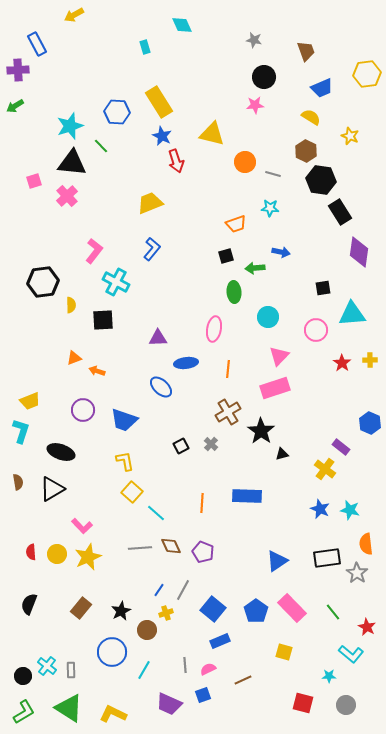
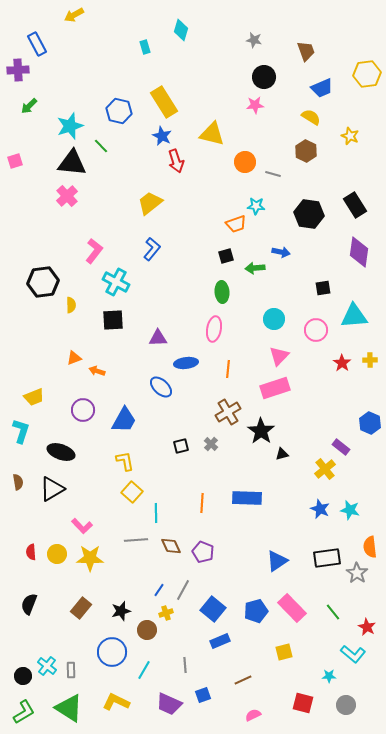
cyan diamond at (182, 25): moved 1 px left, 5 px down; rotated 40 degrees clockwise
yellow rectangle at (159, 102): moved 5 px right
green arrow at (15, 106): moved 14 px right; rotated 12 degrees counterclockwise
blue hexagon at (117, 112): moved 2 px right, 1 px up; rotated 10 degrees clockwise
black hexagon at (321, 180): moved 12 px left, 34 px down
pink square at (34, 181): moved 19 px left, 20 px up
yellow trapezoid at (150, 203): rotated 16 degrees counterclockwise
cyan star at (270, 208): moved 14 px left, 2 px up
black rectangle at (340, 212): moved 15 px right, 7 px up
green ellipse at (234, 292): moved 12 px left
cyan triangle at (352, 314): moved 2 px right, 2 px down
cyan circle at (268, 317): moved 6 px right, 2 px down
black square at (103, 320): moved 10 px right
yellow trapezoid at (30, 401): moved 4 px right, 4 px up
blue trapezoid at (124, 420): rotated 80 degrees counterclockwise
black square at (181, 446): rotated 14 degrees clockwise
yellow cross at (325, 469): rotated 15 degrees clockwise
blue rectangle at (247, 496): moved 2 px down
cyan line at (156, 513): rotated 48 degrees clockwise
orange semicircle at (366, 544): moved 4 px right, 3 px down
gray line at (140, 548): moved 4 px left, 8 px up
yellow star at (88, 557): moved 2 px right, 1 px down; rotated 24 degrees clockwise
black star at (121, 611): rotated 12 degrees clockwise
blue pentagon at (256, 611): rotated 20 degrees clockwise
yellow square at (284, 652): rotated 30 degrees counterclockwise
cyan L-shape at (351, 654): moved 2 px right
pink semicircle at (208, 669): moved 45 px right, 46 px down
yellow L-shape at (113, 714): moved 3 px right, 12 px up
